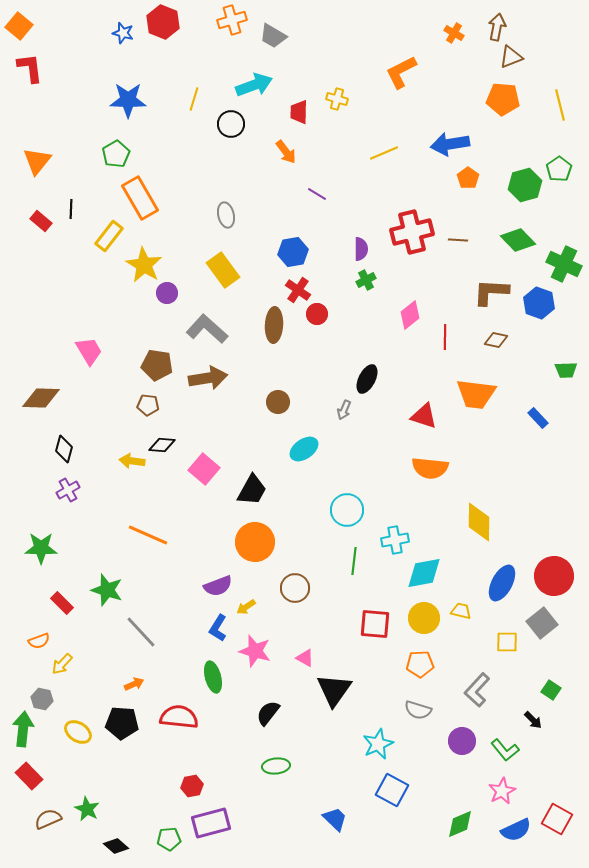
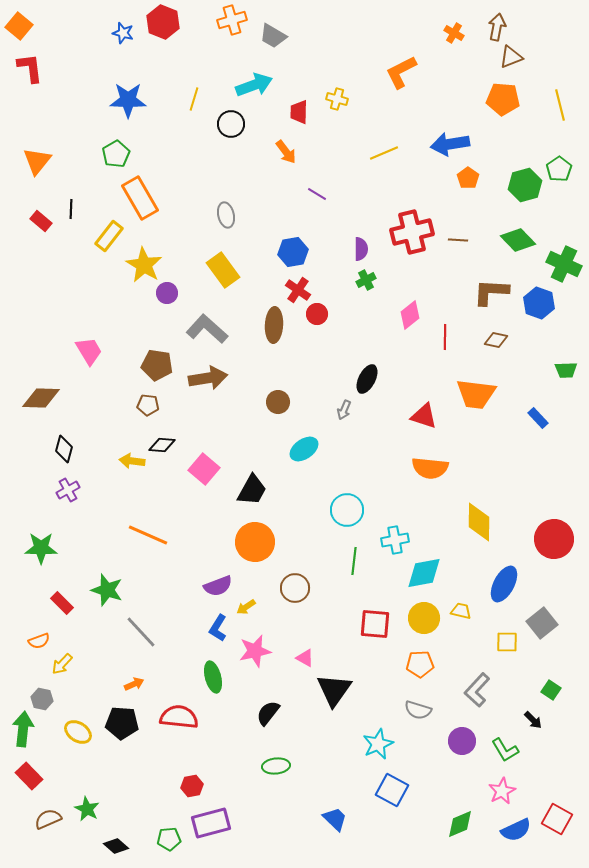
red circle at (554, 576): moved 37 px up
blue ellipse at (502, 583): moved 2 px right, 1 px down
pink star at (255, 651): rotated 28 degrees counterclockwise
green L-shape at (505, 750): rotated 8 degrees clockwise
